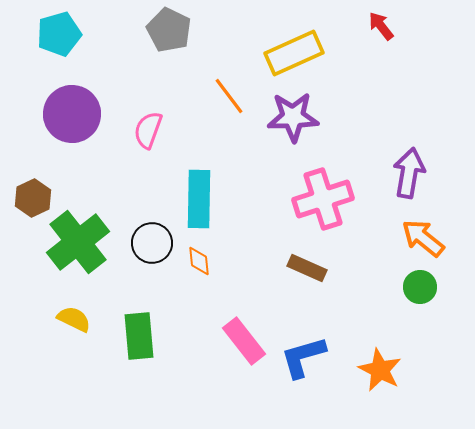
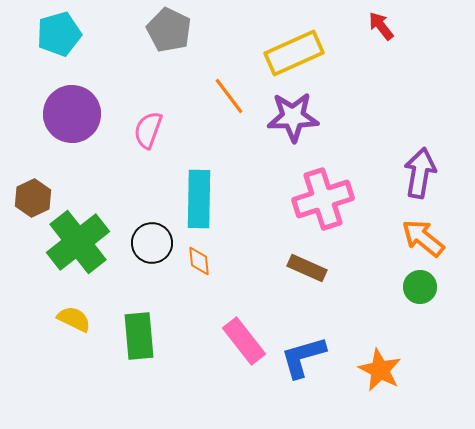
purple arrow: moved 11 px right
